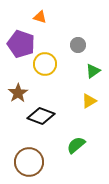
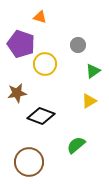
brown star: moved 1 px left; rotated 24 degrees clockwise
